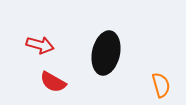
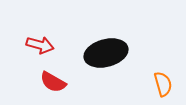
black ellipse: rotated 63 degrees clockwise
orange semicircle: moved 2 px right, 1 px up
